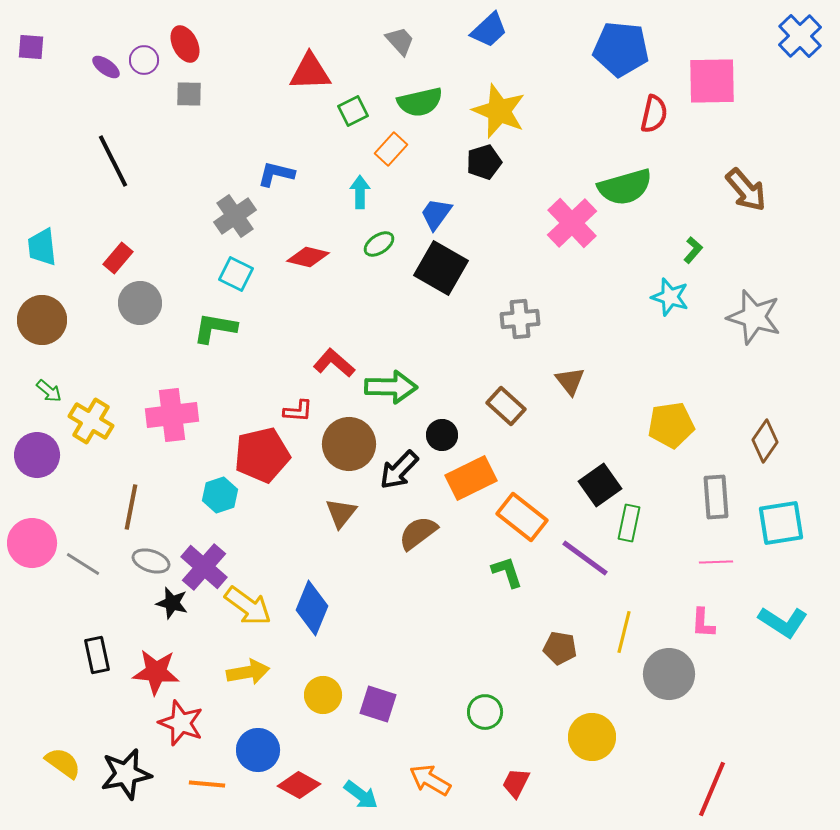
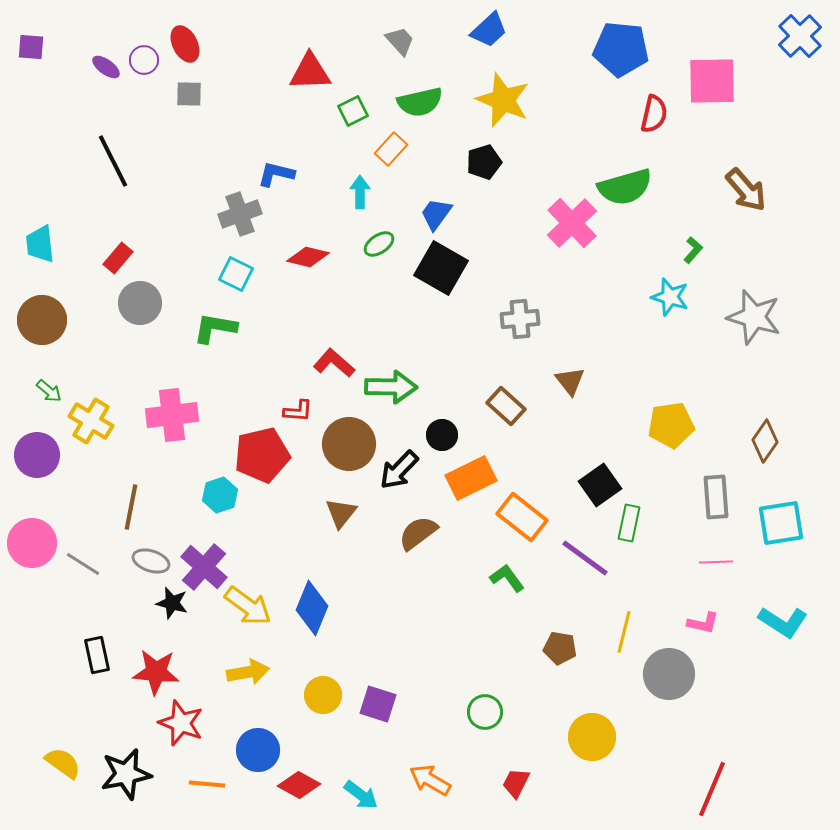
yellow star at (499, 111): moved 4 px right, 11 px up
gray cross at (235, 216): moved 5 px right, 2 px up; rotated 15 degrees clockwise
cyan trapezoid at (42, 247): moved 2 px left, 3 px up
green L-shape at (507, 572): moved 6 px down; rotated 18 degrees counterclockwise
pink L-shape at (703, 623): rotated 80 degrees counterclockwise
